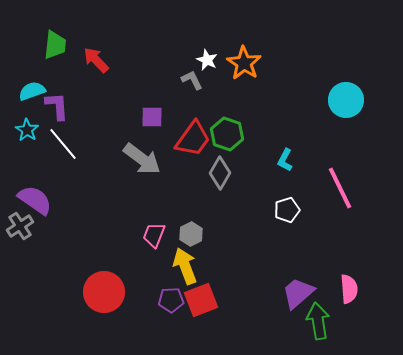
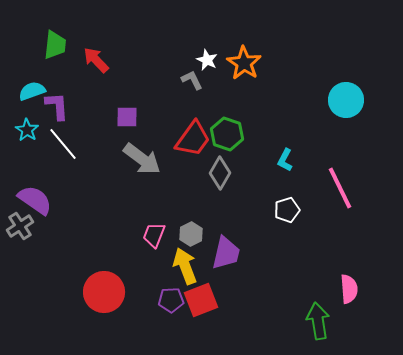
purple square: moved 25 px left
purple trapezoid: moved 72 px left, 40 px up; rotated 144 degrees clockwise
